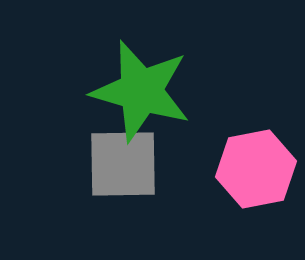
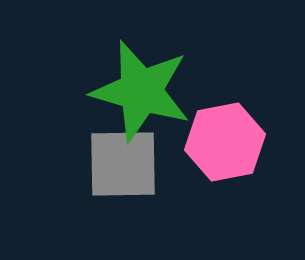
pink hexagon: moved 31 px left, 27 px up
